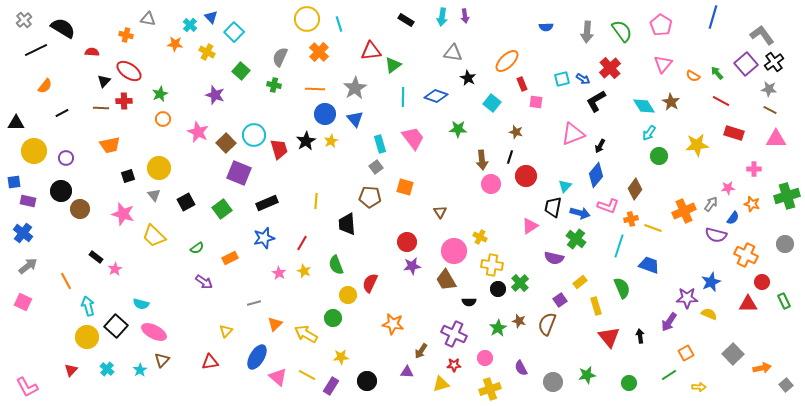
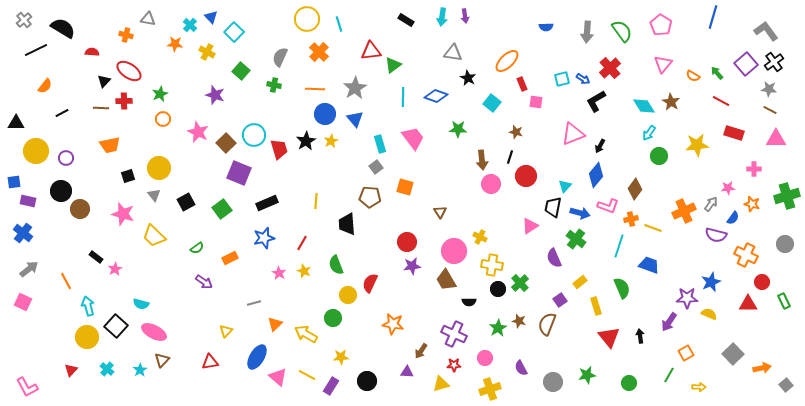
gray L-shape at (762, 35): moved 4 px right, 4 px up
yellow circle at (34, 151): moved 2 px right
purple semicircle at (554, 258): rotated 54 degrees clockwise
gray arrow at (28, 266): moved 1 px right, 3 px down
green line at (669, 375): rotated 28 degrees counterclockwise
